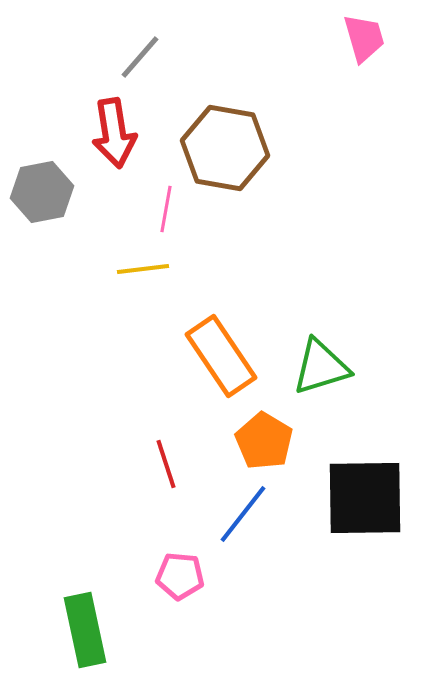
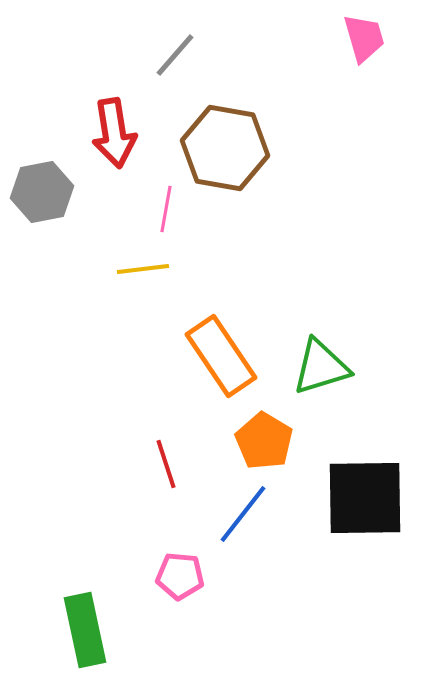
gray line: moved 35 px right, 2 px up
